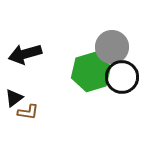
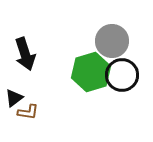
gray circle: moved 6 px up
black arrow: rotated 92 degrees counterclockwise
black circle: moved 2 px up
